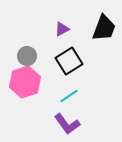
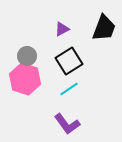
pink hexagon: moved 3 px up; rotated 24 degrees counterclockwise
cyan line: moved 7 px up
